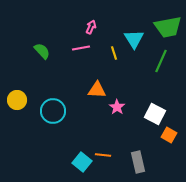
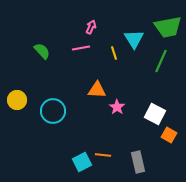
cyan square: rotated 24 degrees clockwise
